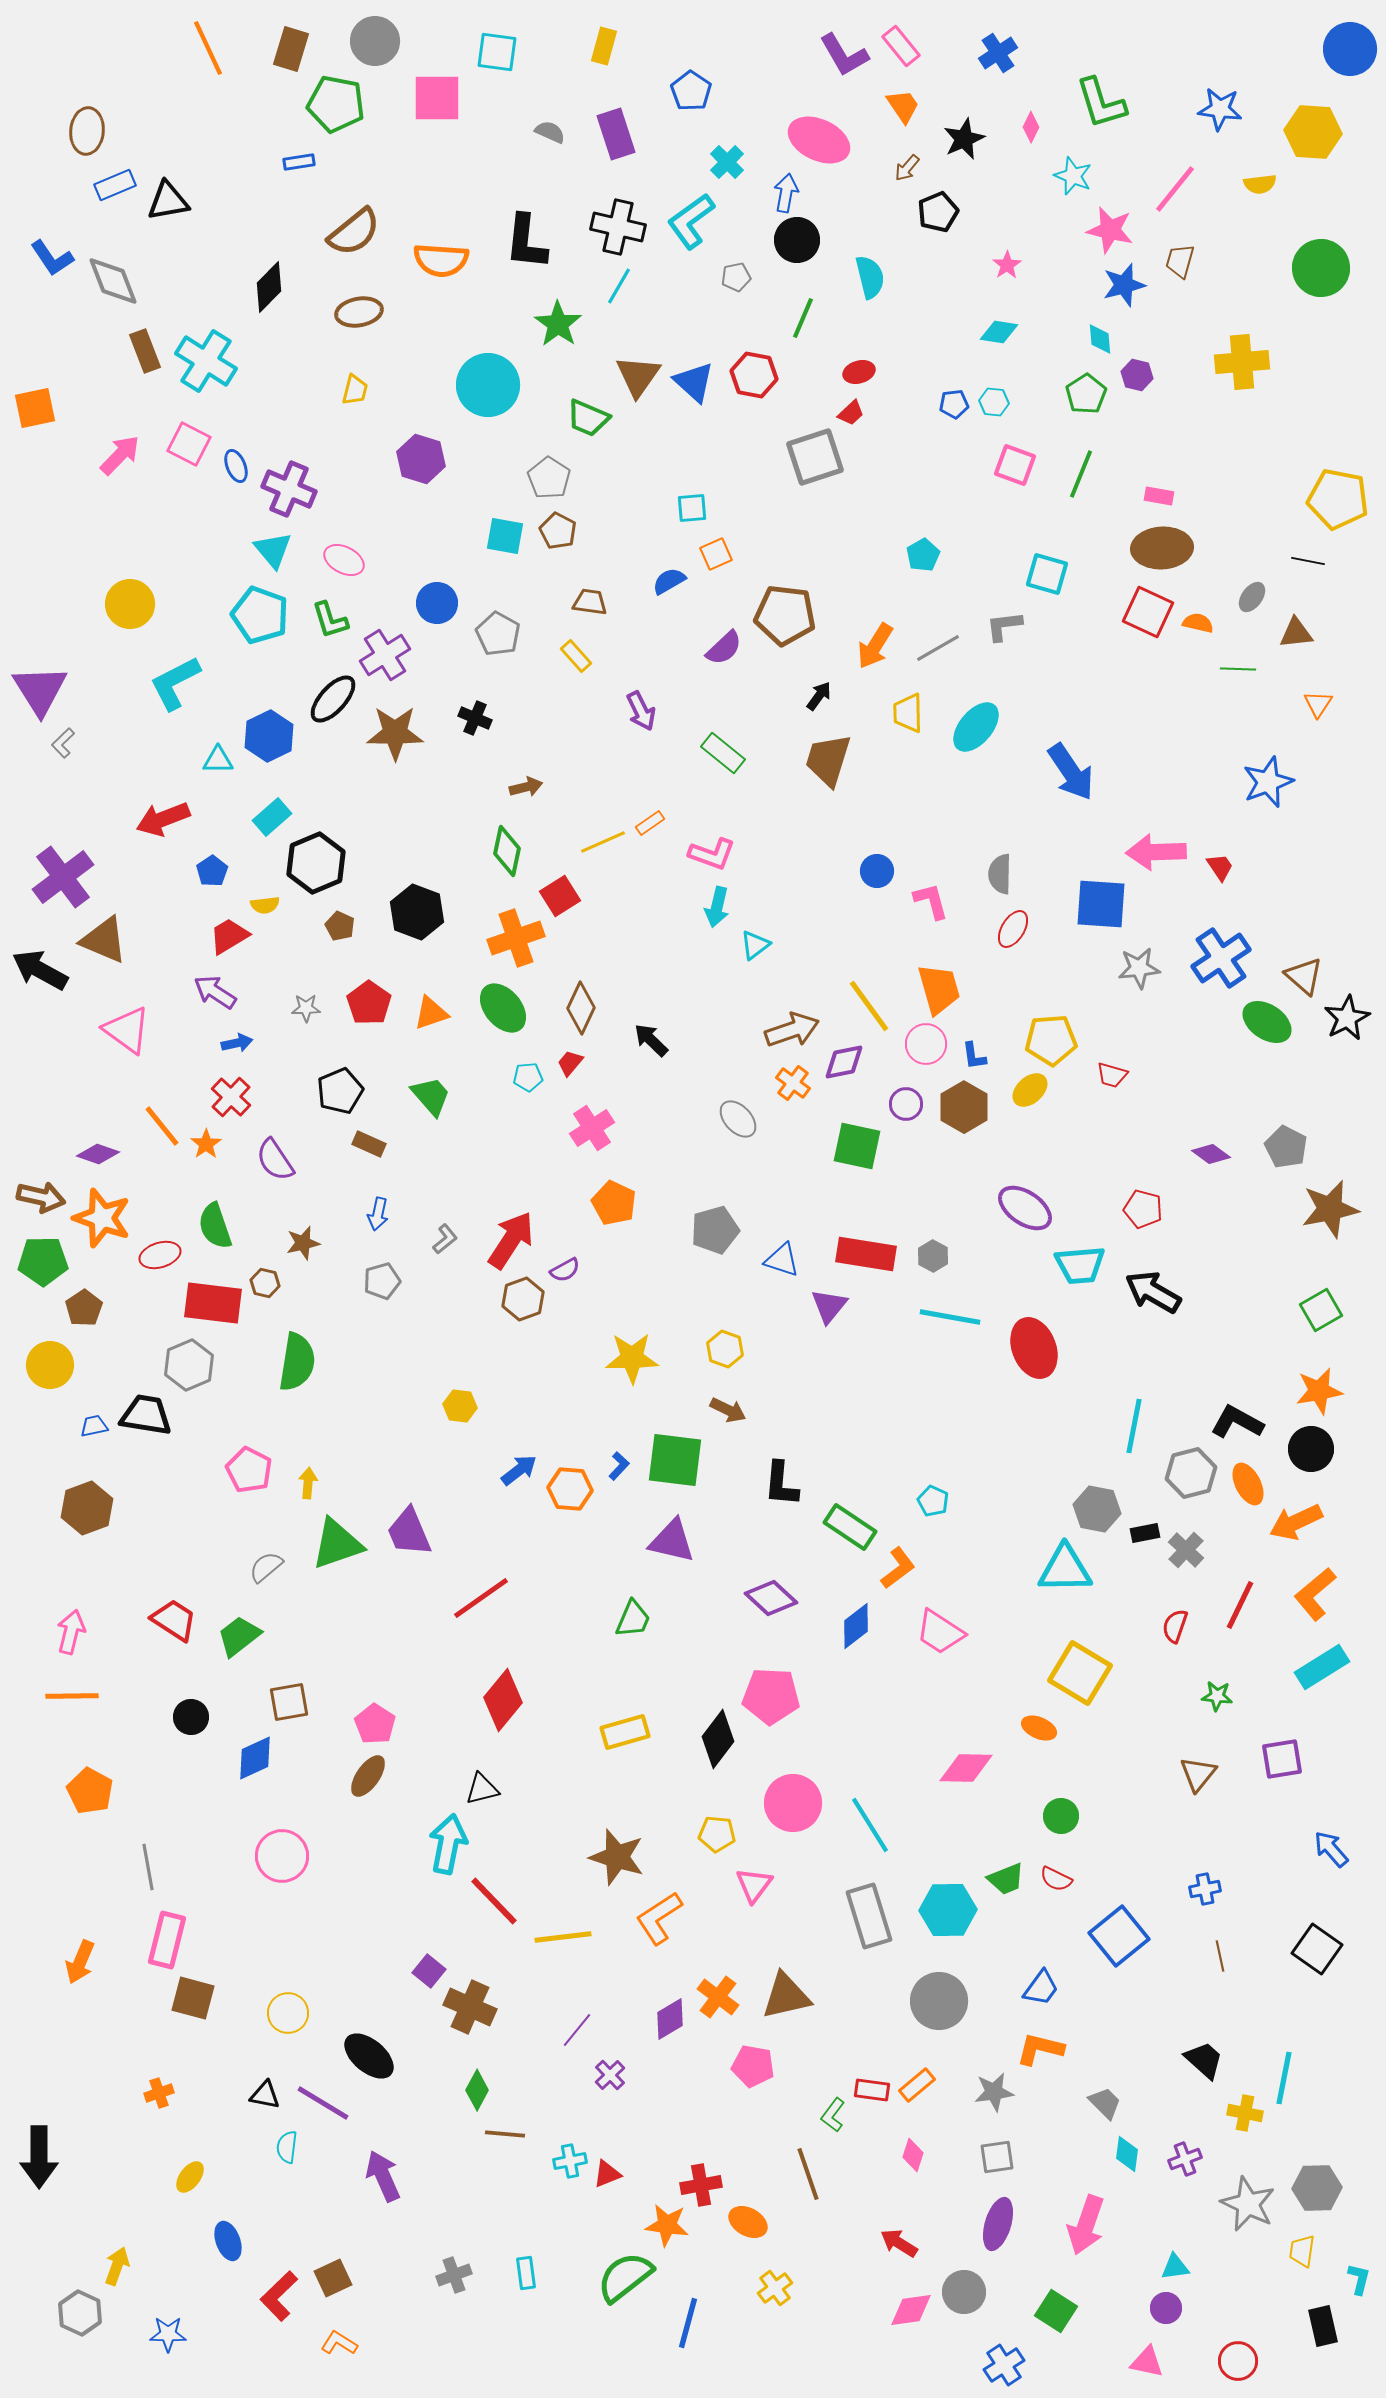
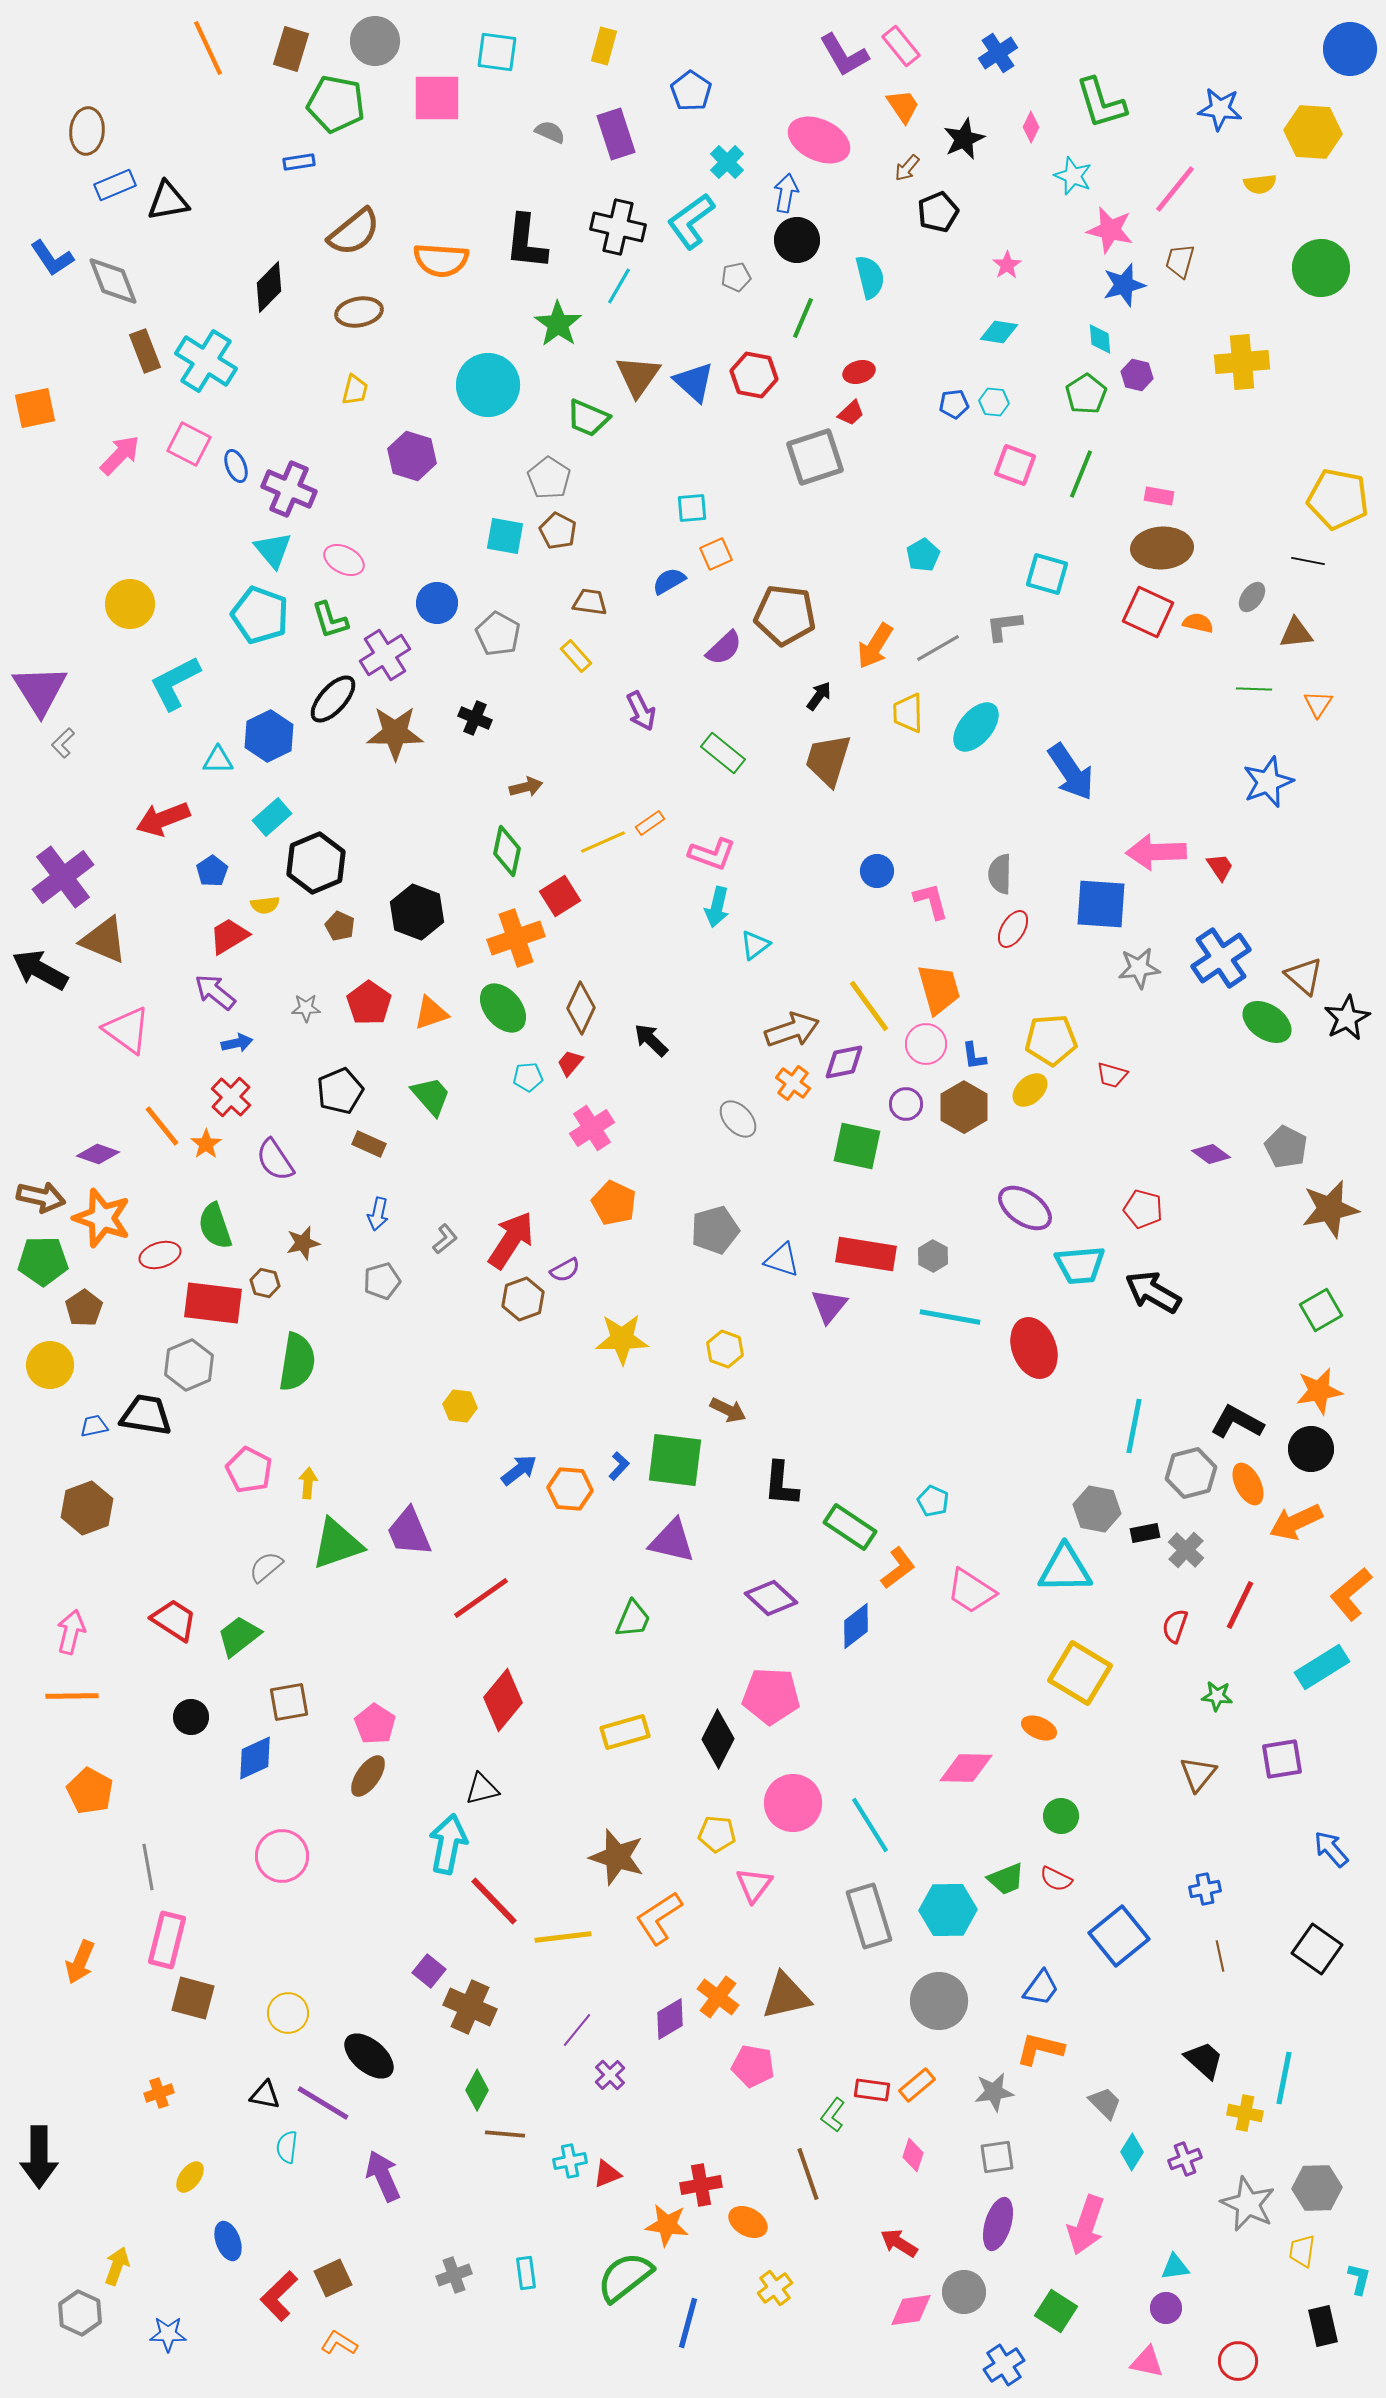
purple hexagon at (421, 459): moved 9 px left, 3 px up
green line at (1238, 669): moved 16 px right, 20 px down
purple arrow at (215, 992): rotated 6 degrees clockwise
yellow star at (632, 1358): moved 10 px left, 19 px up
orange L-shape at (1315, 1594): moved 36 px right
pink trapezoid at (940, 1632): moved 31 px right, 41 px up
black diamond at (718, 1739): rotated 10 degrees counterclockwise
cyan diamond at (1127, 2154): moved 5 px right, 2 px up; rotated 24 degrees clockwise
